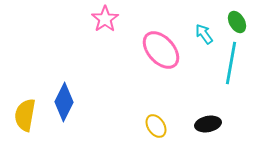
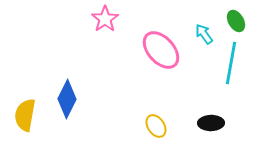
green ellipse: moved 1 px left, 1 px up
blue diamond: moved 3 px right, 3 px up
black ellipse: moved 3 px right, 1 px up; rotated 10 degrees clockwise
